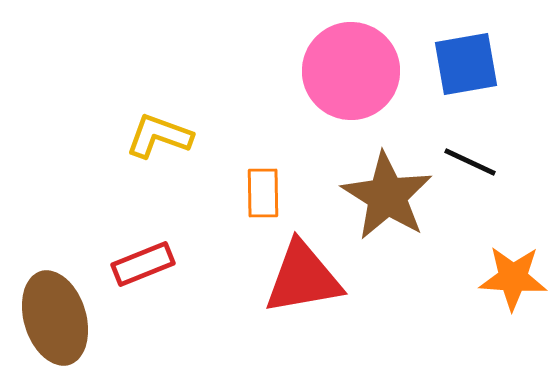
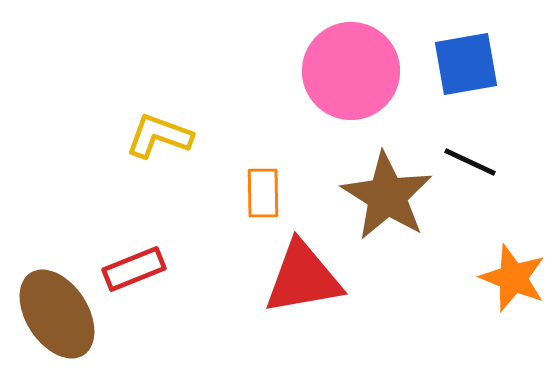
red rectangle: moved 9 px left, 5 px down
orange star: rotated 18 degrees clockwise
brown ellipse: moved 2 px right, 4 px up; rotated 16 degrees counterclockwise
